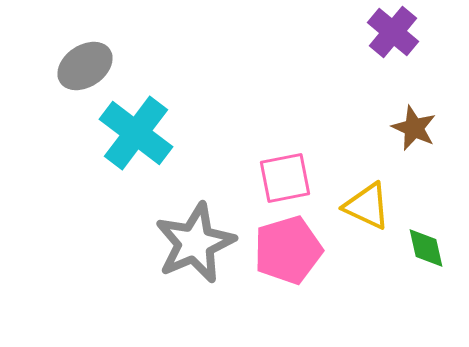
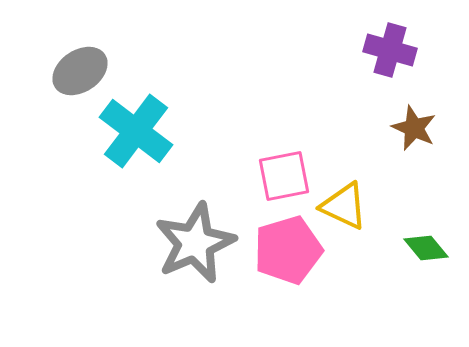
purple cross: moved 3 px left, 18 px down; rotated 24 degrees counterclockwise
gray ellipse: moved 5 px left, 5 px down
cyan cross: moved 2 px up
pink square: moved 1 px left, 2 px up
yellow triangle: moved 23 px left
green diamond: rotated 27 degrees counterclockwise
